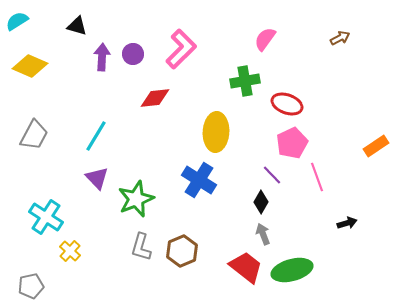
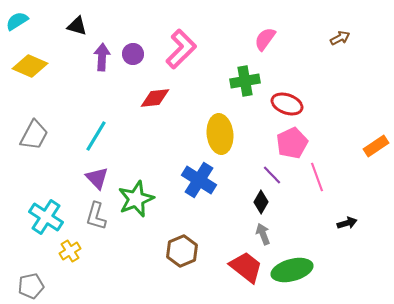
yellow ellipse: moved 4 px right, 2 px down; rotated 9 degrees counterclockwise
gray L-shape: moved 45 px left, 31 px up
yellow cross: rotated 15 degrees clockwise
